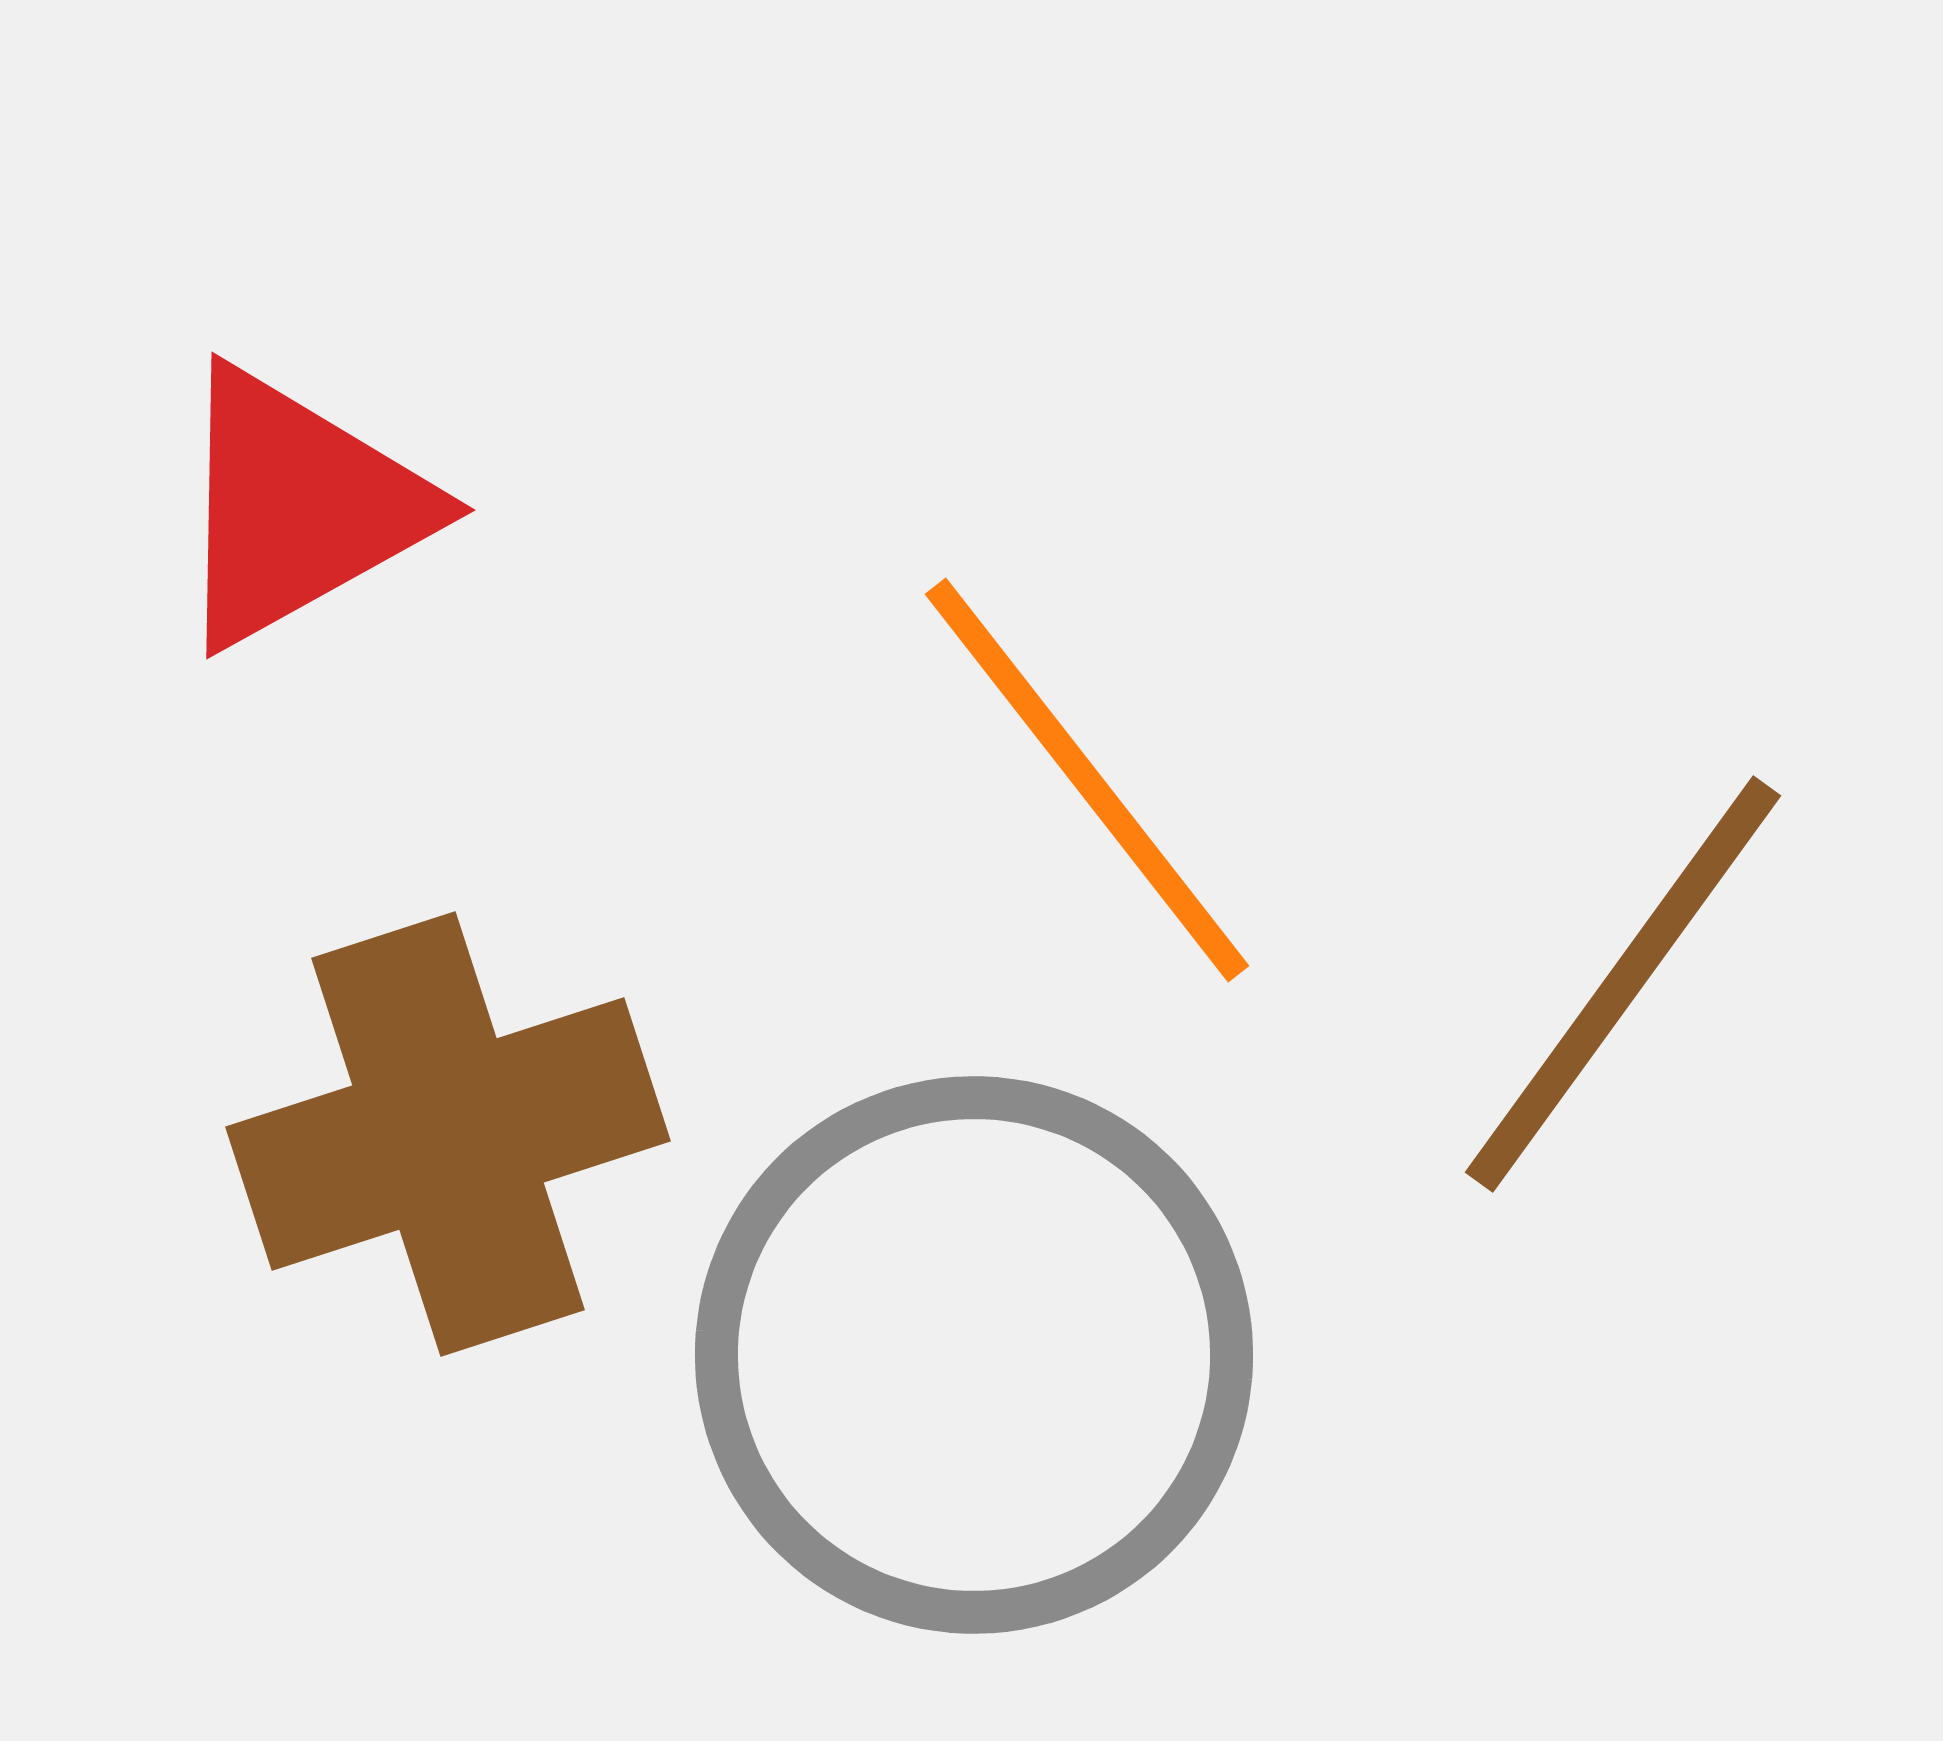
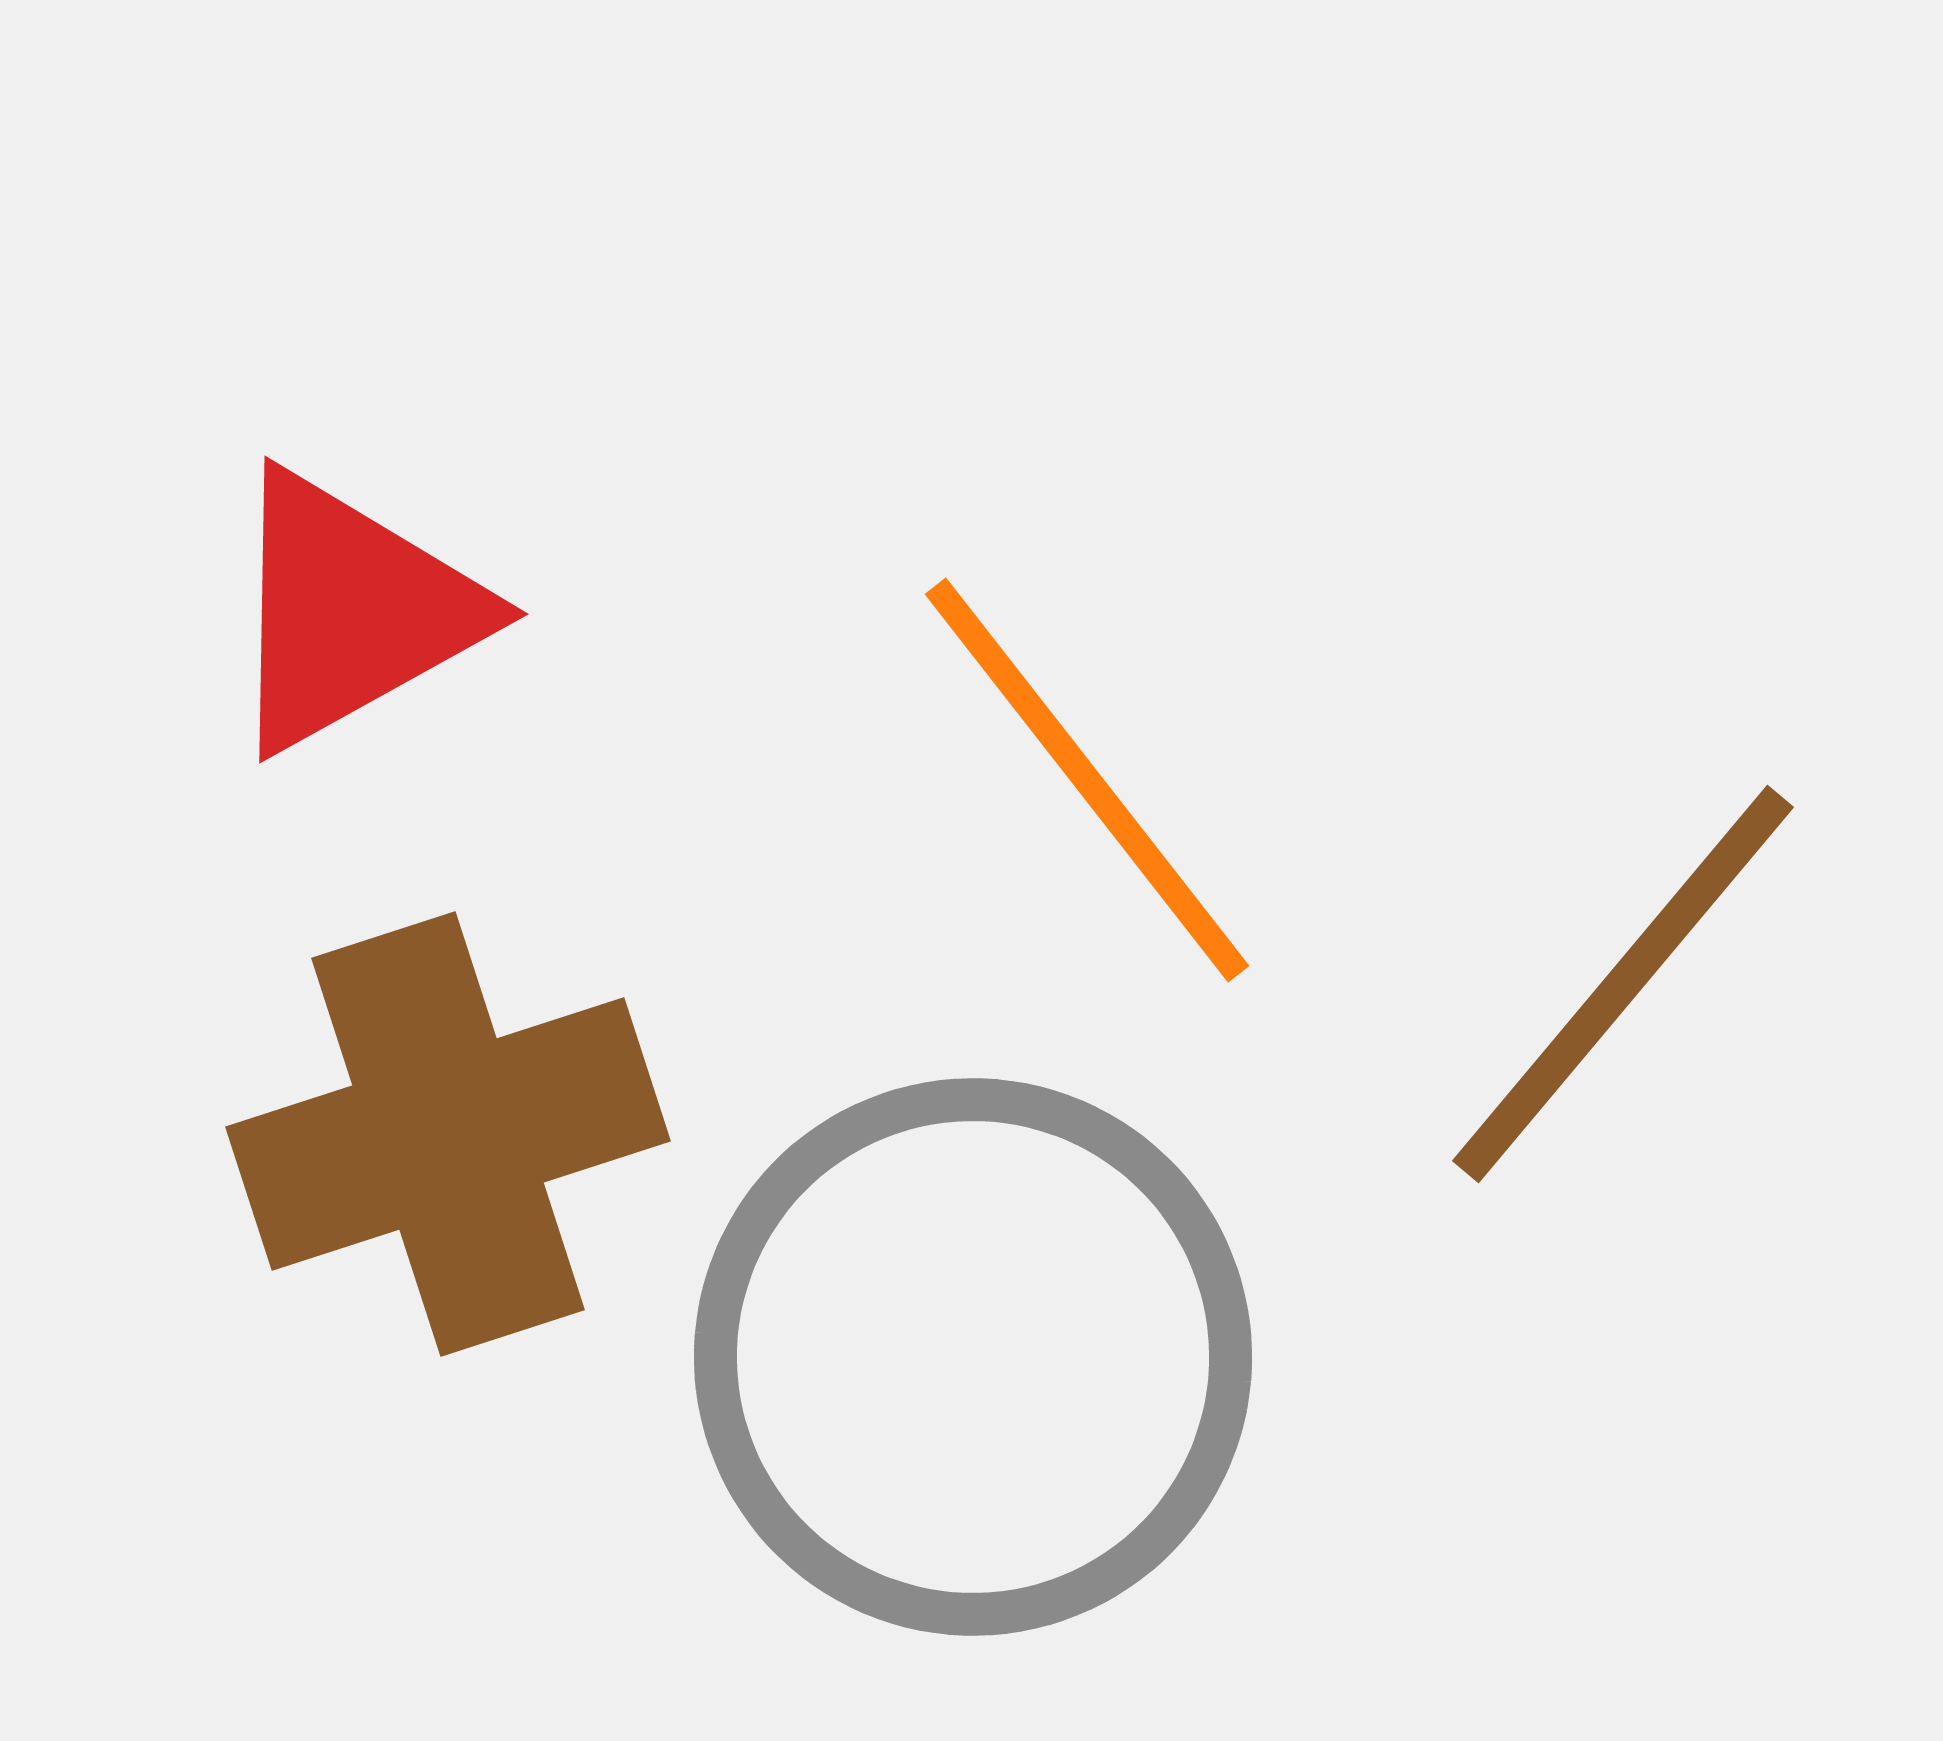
red triangle: moved 53 px right, 104 px down
brown line: rotated 4 degrees clockwise
gray circle: moved 1 px left, 2 px down
